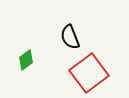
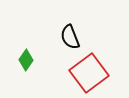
green diamond: rotated 20 degrees counterclockwise
